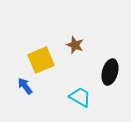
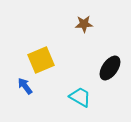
brown star: moved 9 px right, 21 px up; rotated 24 degrees counterclockwise
black ellipse: moved 4 px up; rotated 20 degrees clockwise
